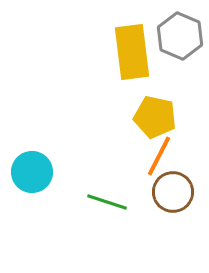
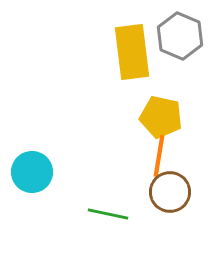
yellow pentagon: moved 6 px right
orange line: rotated 18 degrees counterclockwise
brown circle: moved 3 px left
green line: moved 1 px right, 12 px down; rotated 6 degrees counterclockwise
